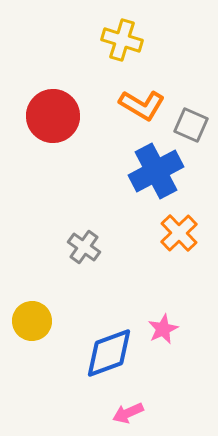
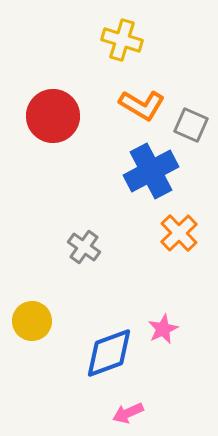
blue cross: moved 5 px left
